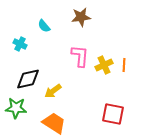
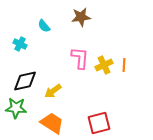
pink L-shape: moved 2 px down
black diamond: moved 3 px left, 2 px down
red square: moved 14 px left, 9 px down; rotated 25 degrees counterclockwise
orange trapezoid: moved 2 px left
